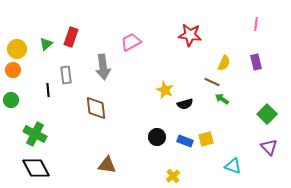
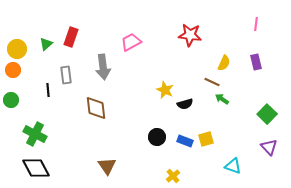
brown triangle: moved 1 px down; rotated 48 degrees clockwise
